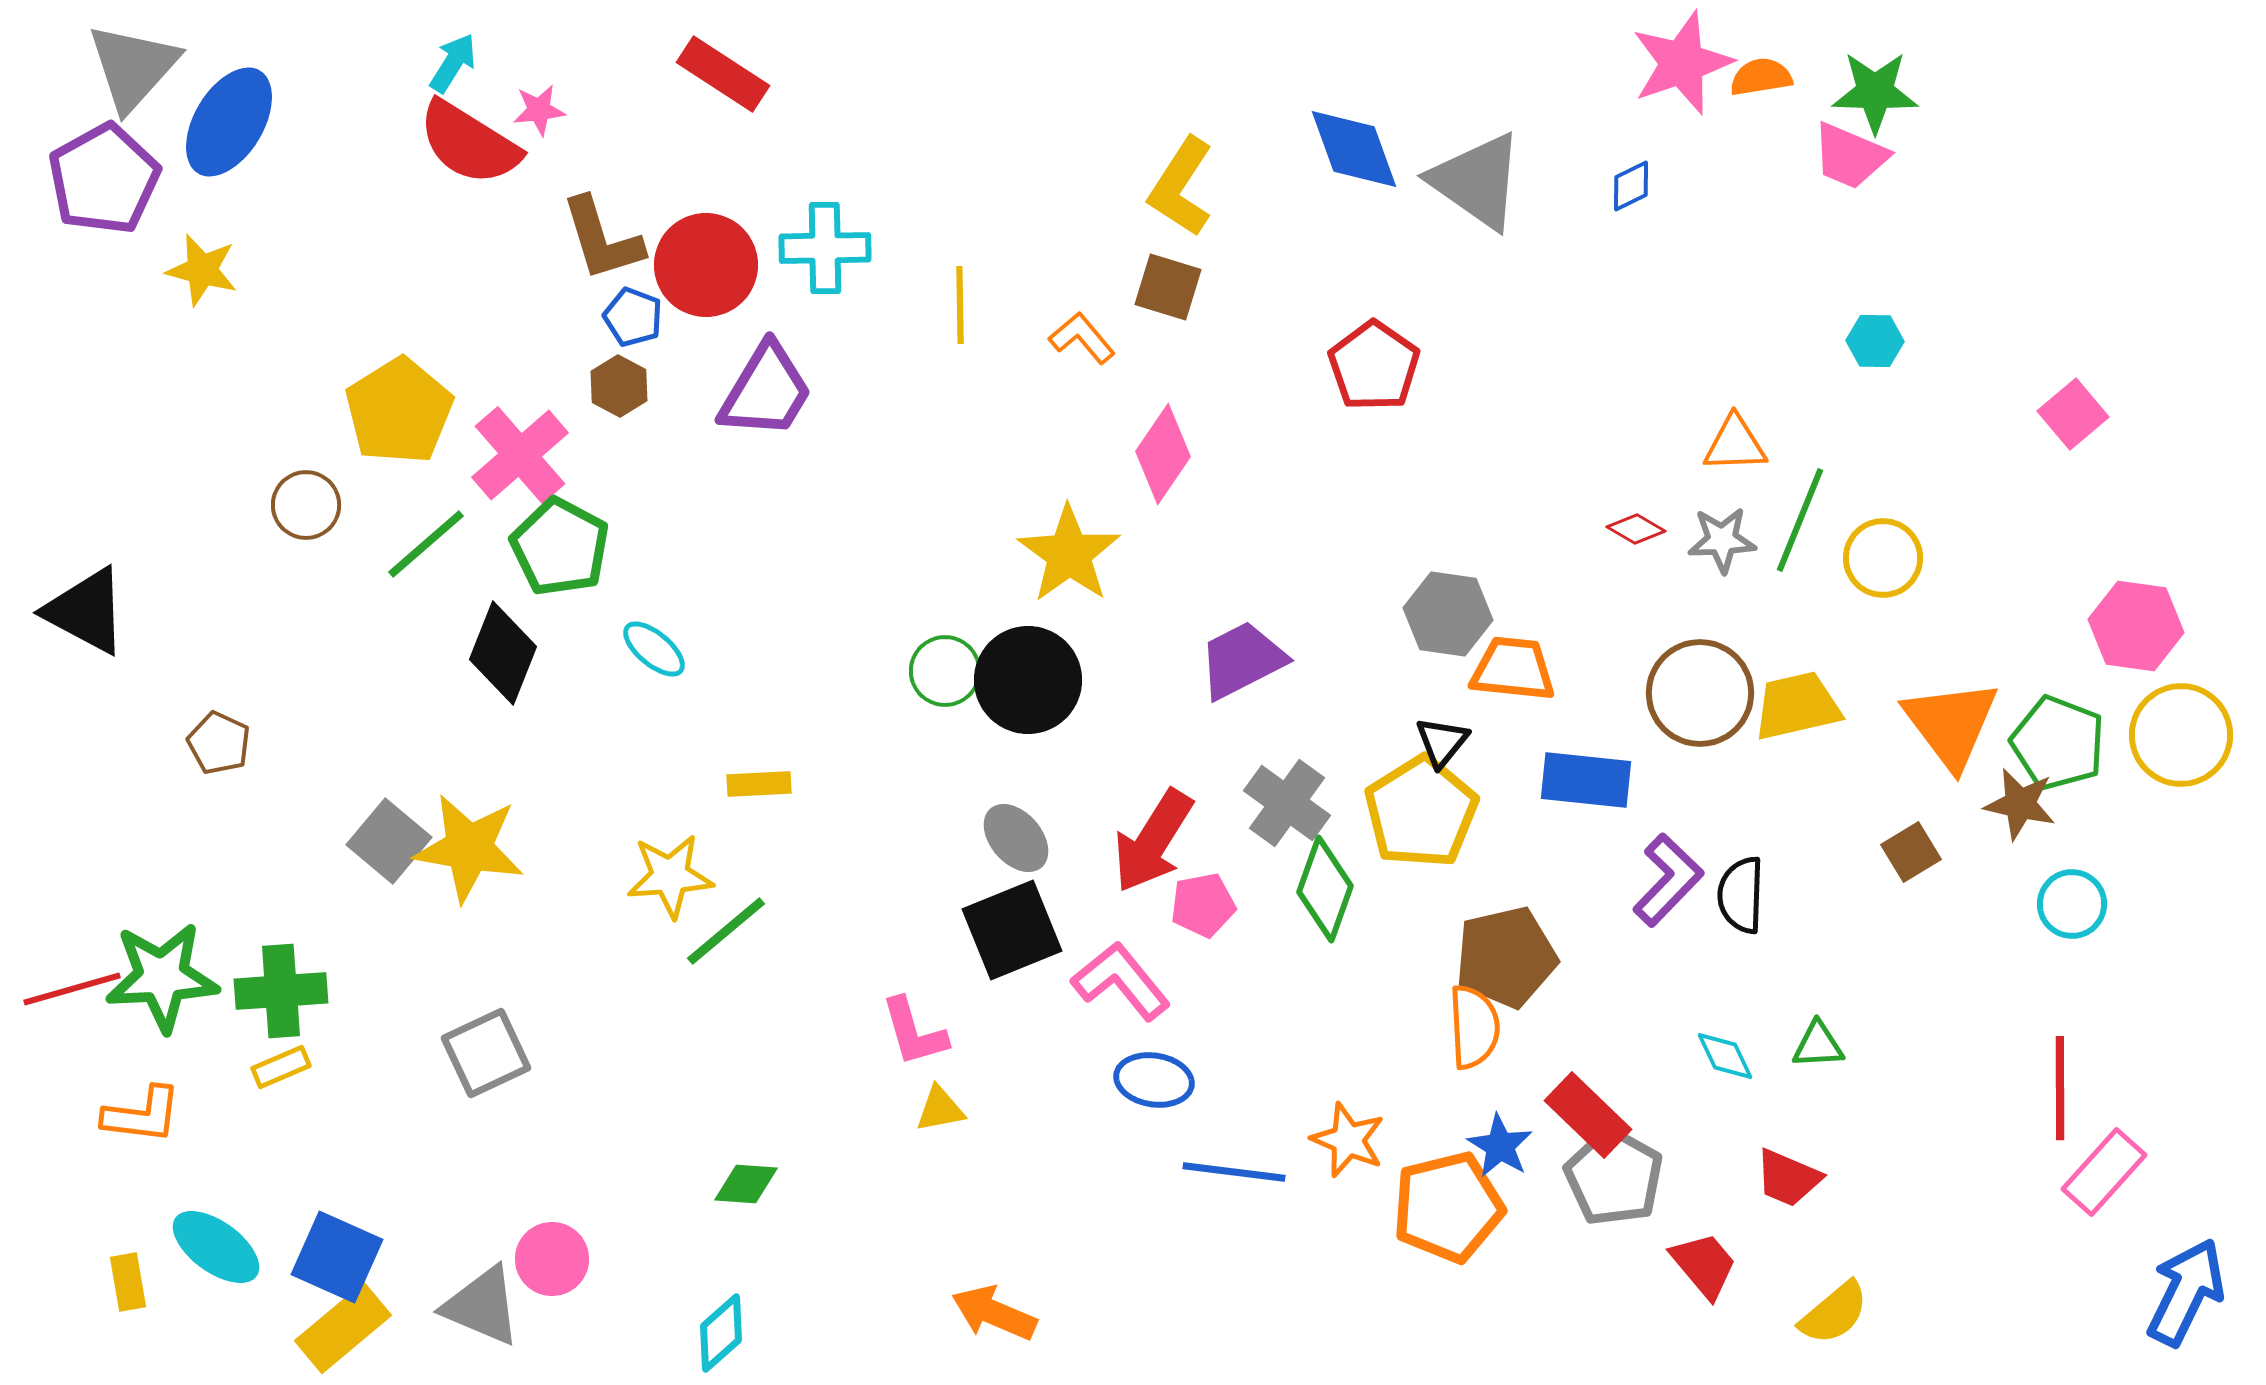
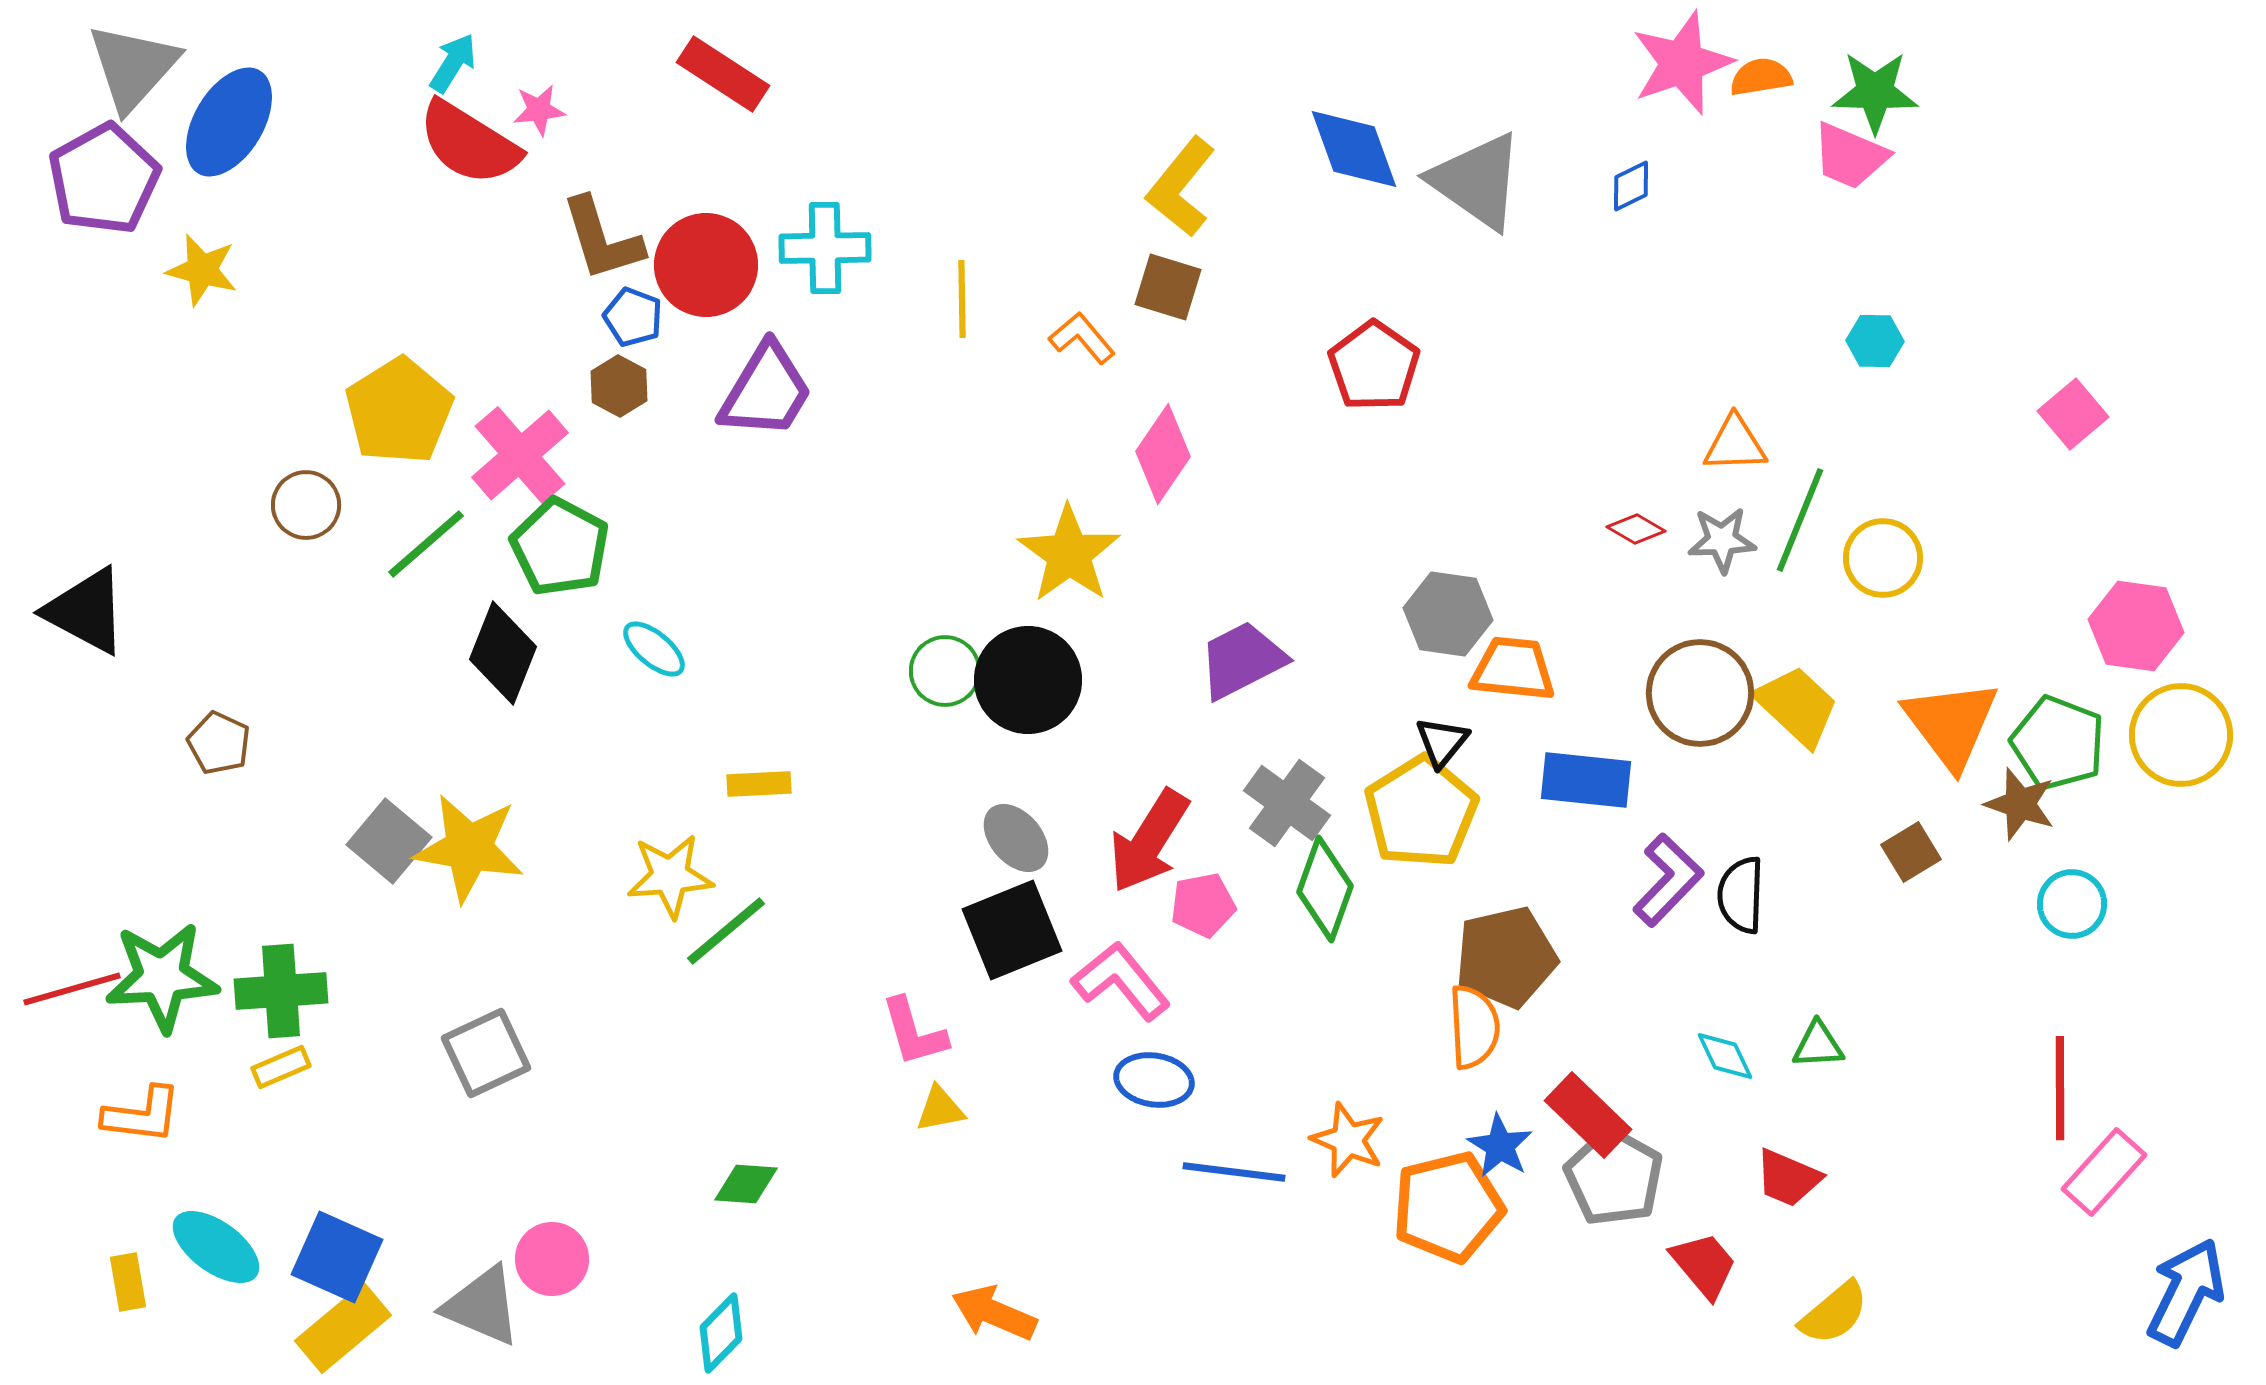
yellow L-shape at (1181, 187): rotated 6 degrees clockwise
yellow line at (960, 305): moved 2 px right, 6 px up
yellow trapezoid at (1797, 706): rotated 56 degrees clockwise
brown star at (2020, 804): rotated 6 degrees clockwise
red arrow at (1153, 841): moved 4 px left
cyan diamond at (721, 1333): rotated 4 degrees counterclockwise
